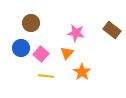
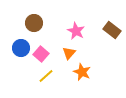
brown circle: moved 3 px right
pink star: moved 2 px up; rotated 18 degrees clockwise
orange triangle: moved 2 px right
orange star: rotated 12 degrees counterclockwise
yellow line: rotated 49 degrees counterclockwise
